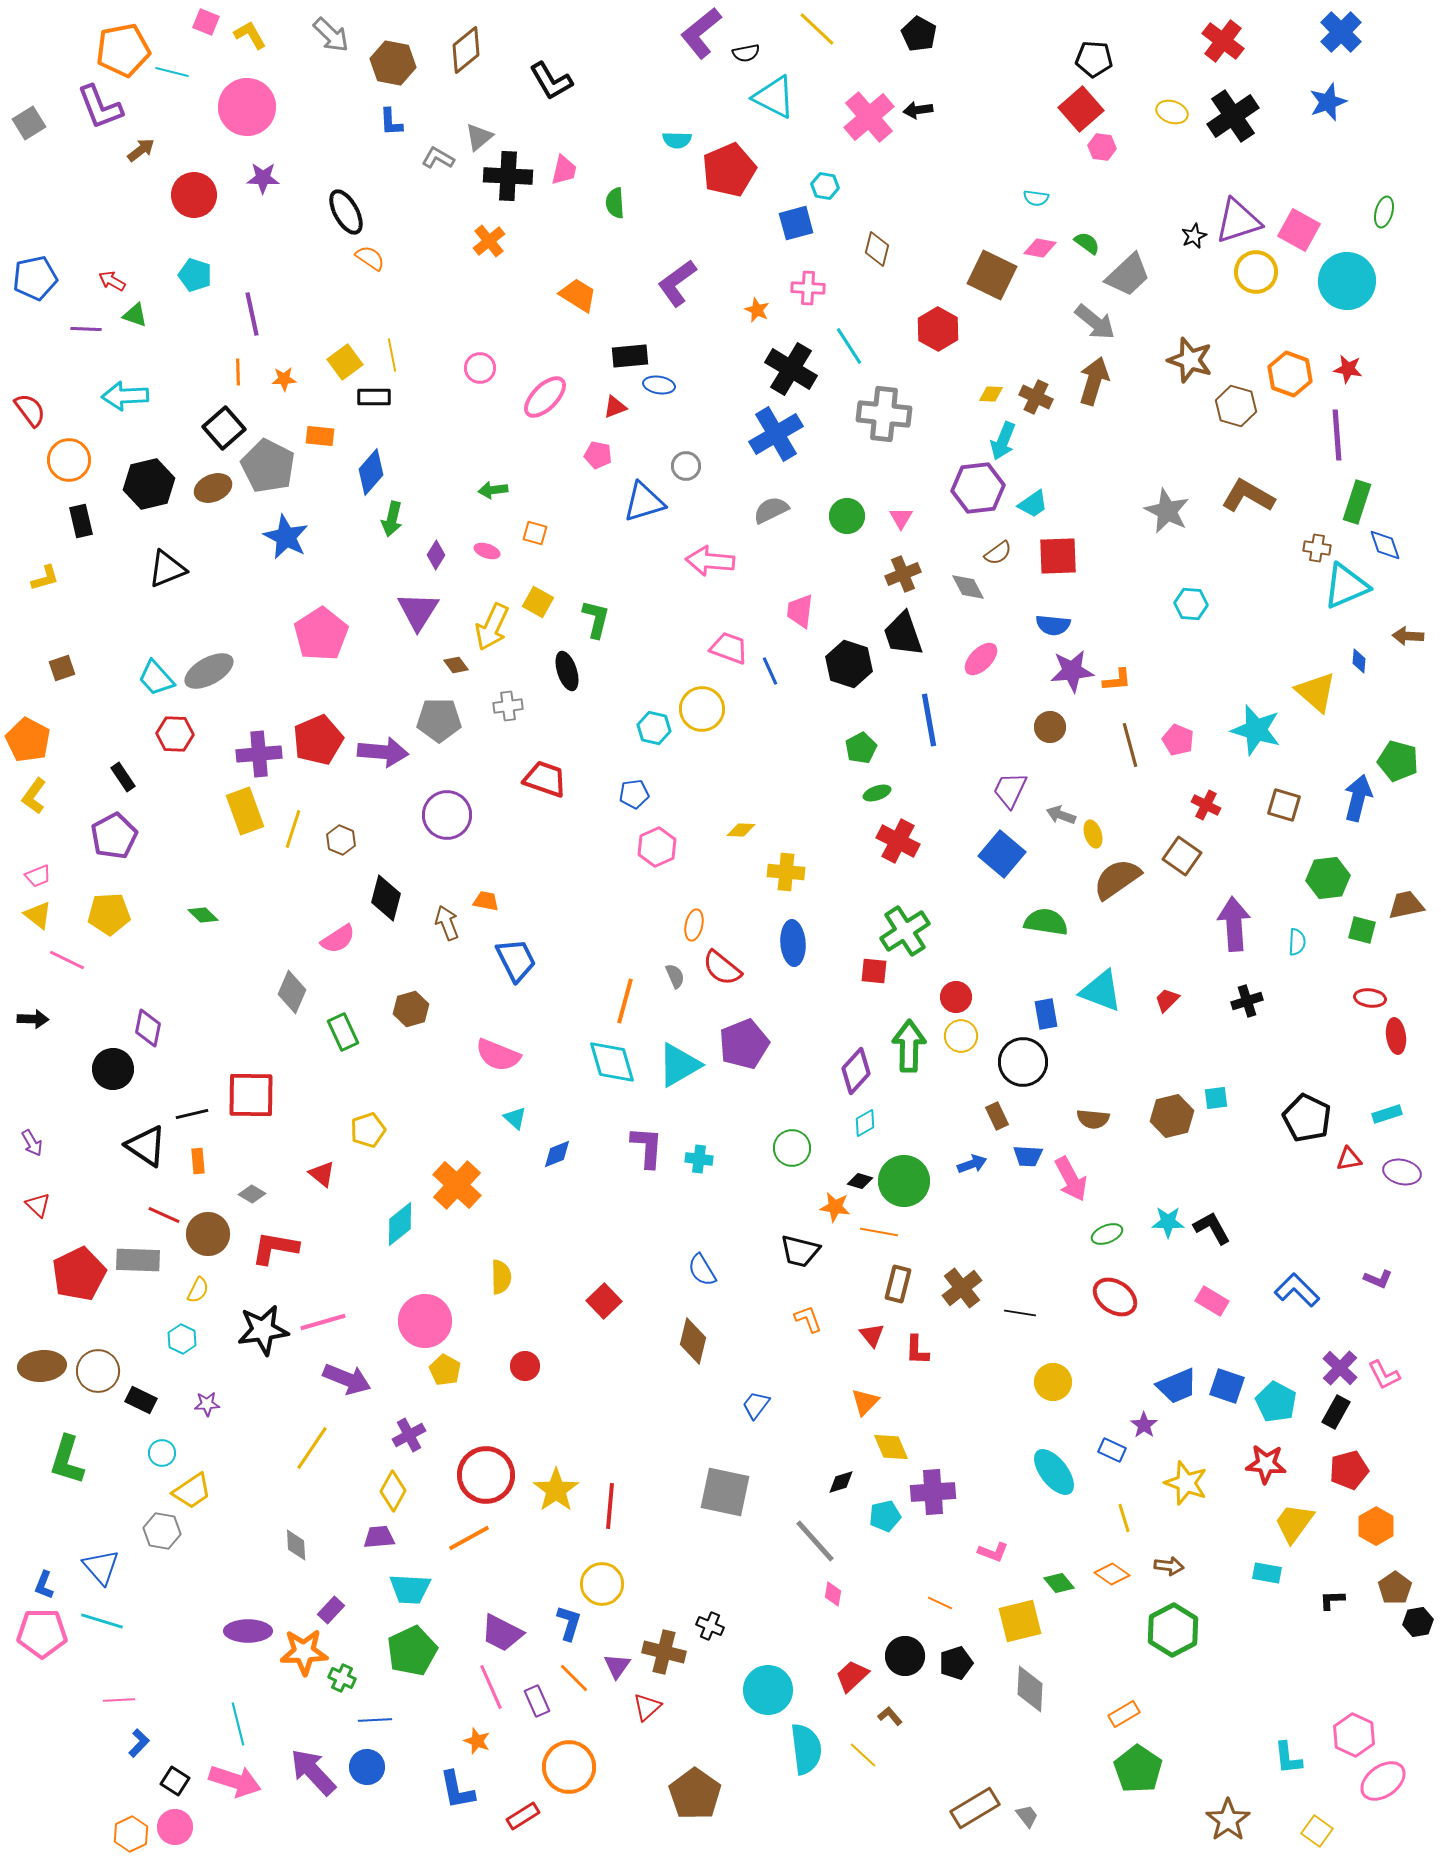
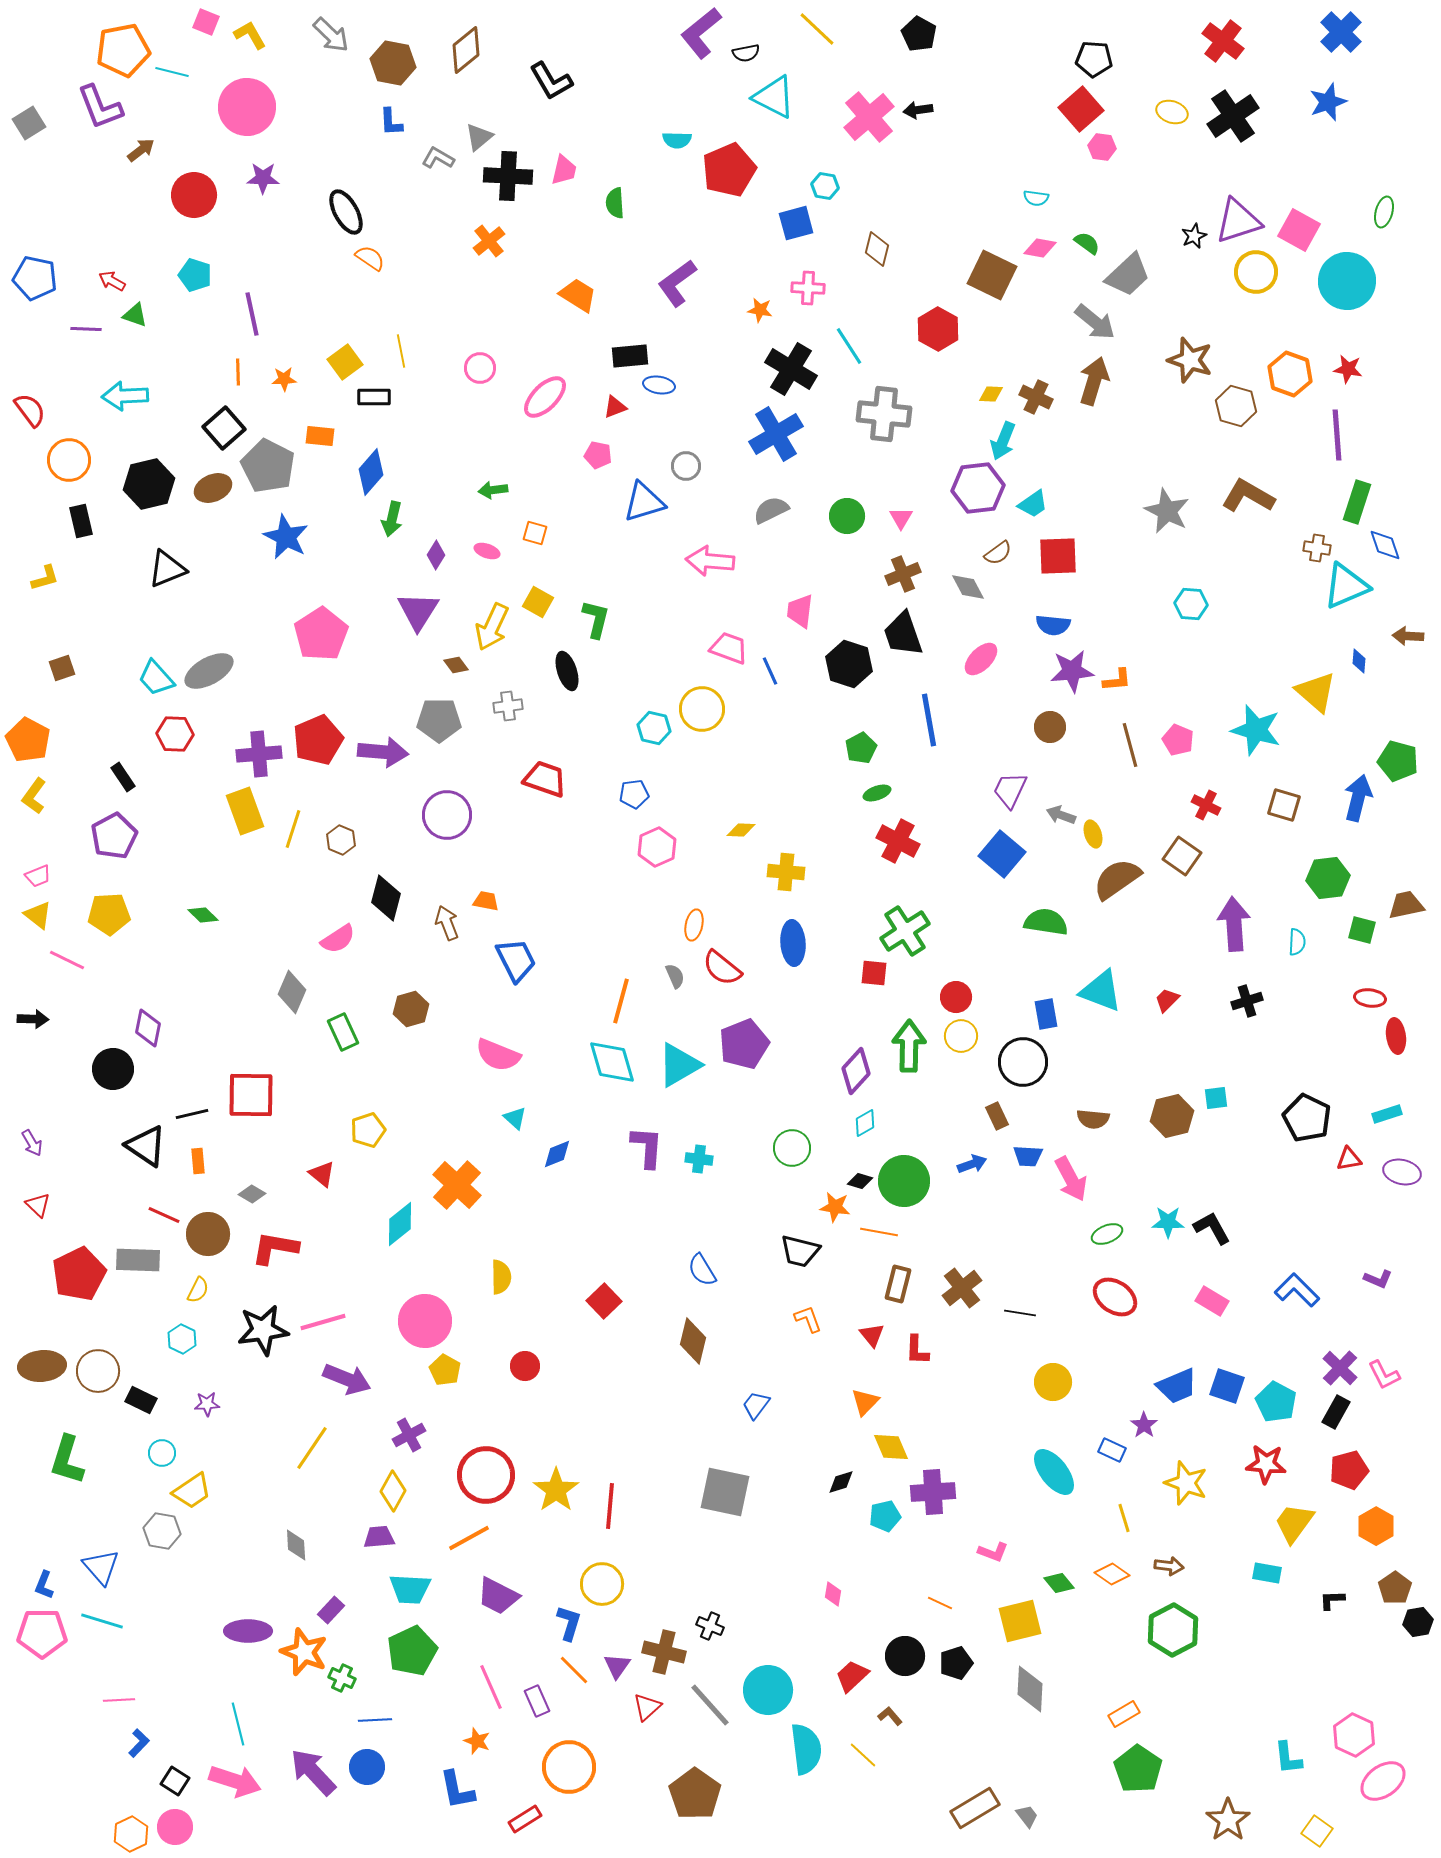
blue pentagon at (35, 278): rotated 24 degrees clockwise
orange star at (757, 310): moved 3 px right; rotated 15 degrees counterclockwise
yellow line at (392, 355): moved 9 px right, 4 px up
red square at (874, 971): moved 2 px down
orange line at (625, 1001): moved 4 px left
gray line at (815, 1541): moved 105 px left, 164 px down
purple trapezoid at (502, 1633): moved 4 px left, 37 px up
orange star at (304, 1652): rotated 24 degrees clockwise
orange line at (574, 1678): moved 8 px up
red rectangle at (523, 1816): moved 2 px right, 3 px down
